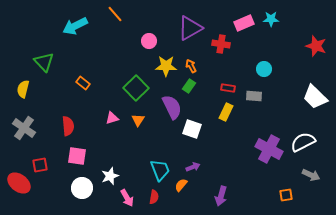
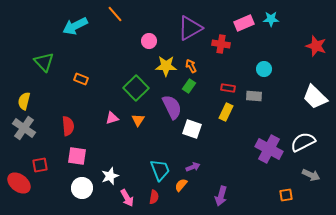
orange rectangle at (83, 83): moved 2 px left, 4 px up; rotated 16 degrees counterclockwise
yellow semicircle at (23, 89): moved 1 px right, 12 px down
